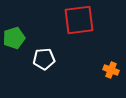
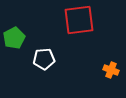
green pentagon: rotated 10 degrees counterclockwise
